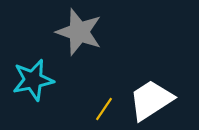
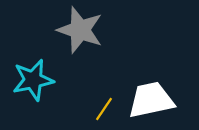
gray star: moved 1 px right, 2 px up
white trapezoid: rotated 21 degrees clockwise
